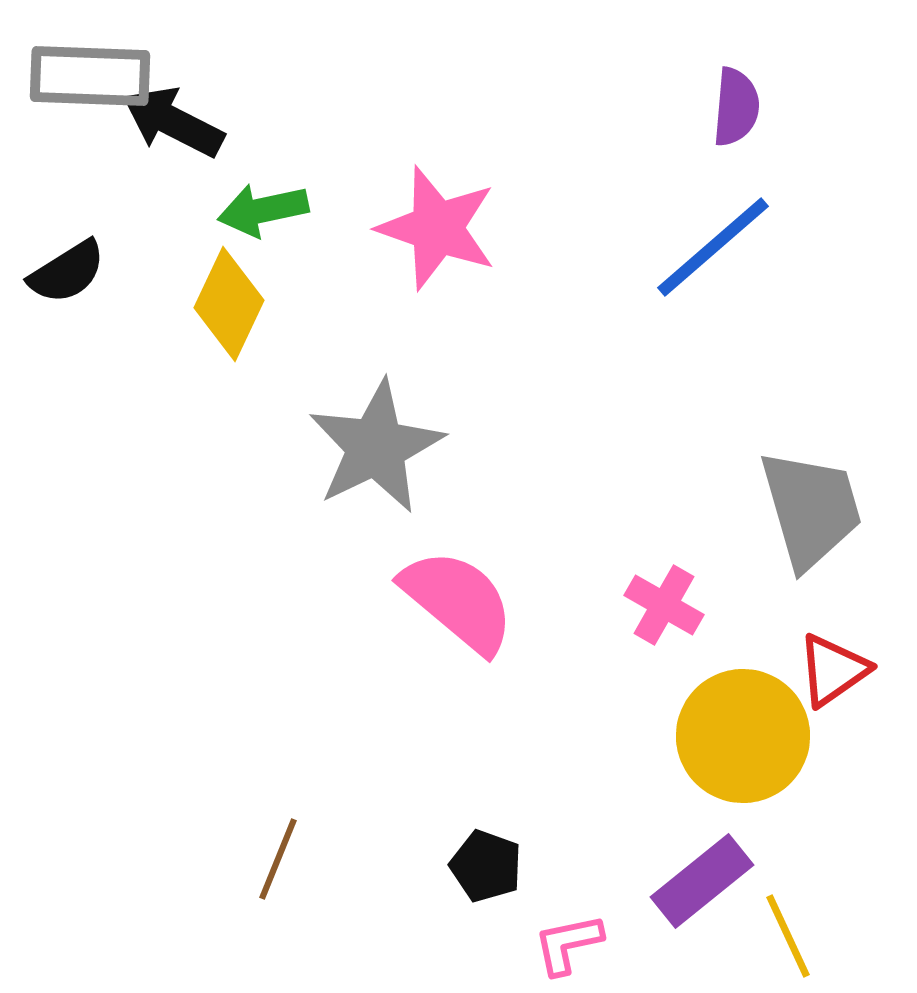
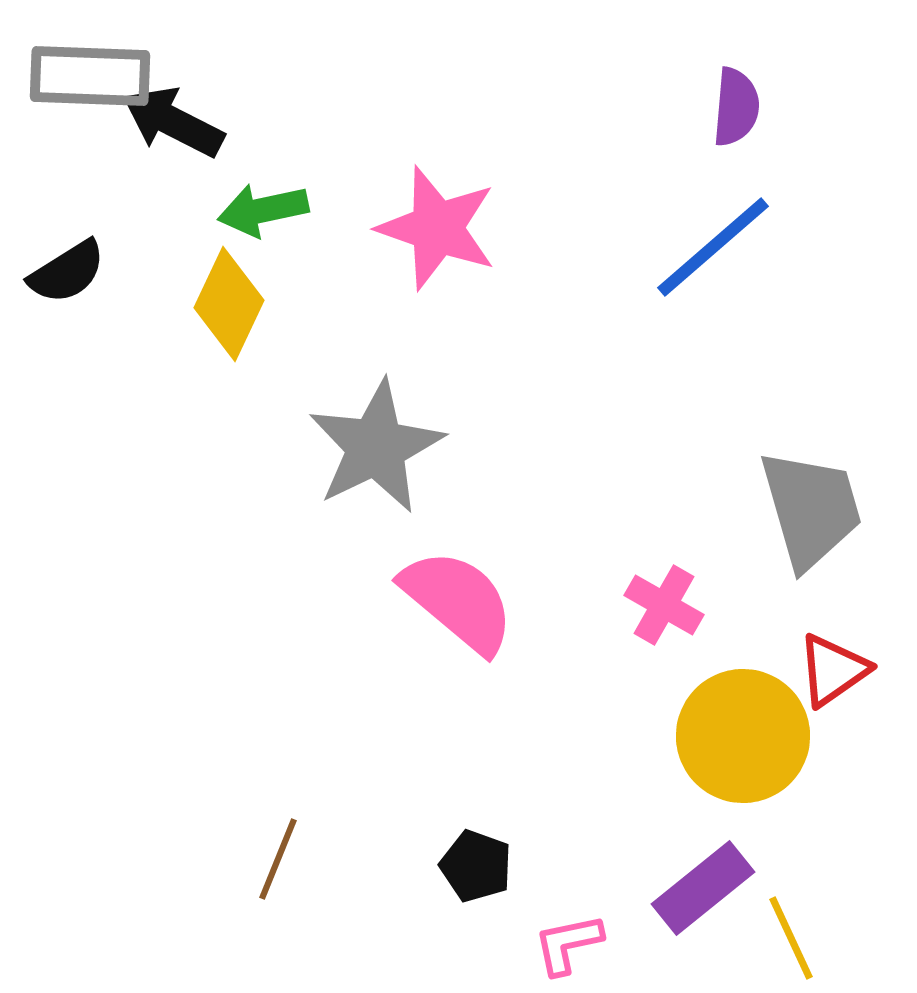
black pentagon: moved 10 px left
purple rectangle: moved 1 px right, 7 px down
yellow line: moved 3 px right, 2 px down
